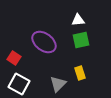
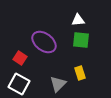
green square: rotated 18 degrees clockwise
red square: moved 6 px right
